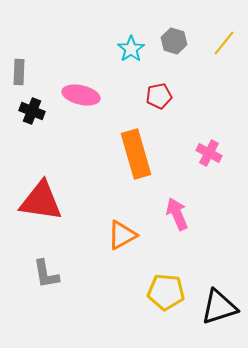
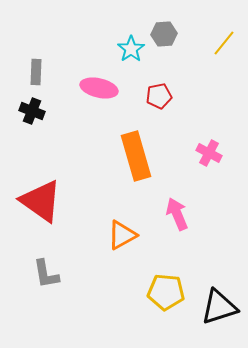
gray hexagon: moved 10 px left, 7 px up; rotated 20 degrees counterclockwise
gray rectangle: moved 17 px right
pink ellipse: moved 18 px right, 7 px up
orange rectangle: moved 2 px down
red triangle: rotated 27 degrees clockwise
